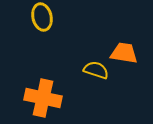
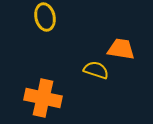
yellow ellipse: moved 3 px right
orange trapezoid: moved 3 px left, 4 px up
